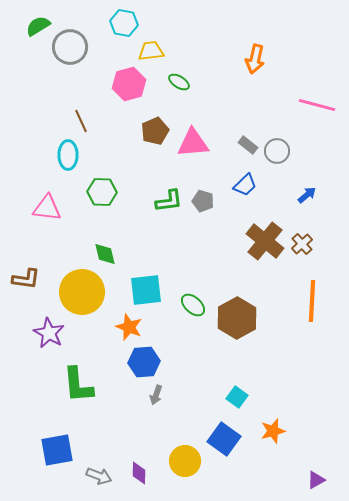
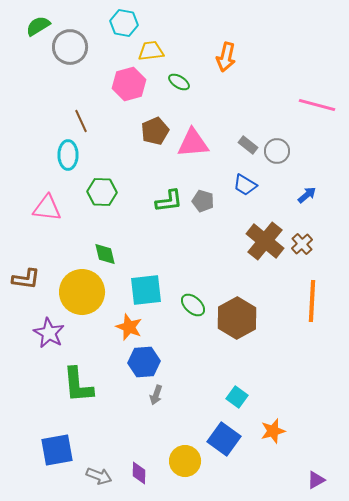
orange arrow at (255, 59): moved 29 px left, 2 px up
blue trapezoid at (245, 185): rotated 75 degrees clockwise
